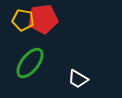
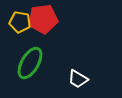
yellow pentagon: moved 3 px left, 2 px down
green ellipse: rotated 8 degrees counterclockwise
